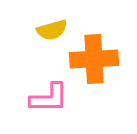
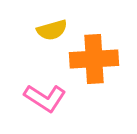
pink L-shape: moved 4 px left; rotated 33 degrees clockwise
